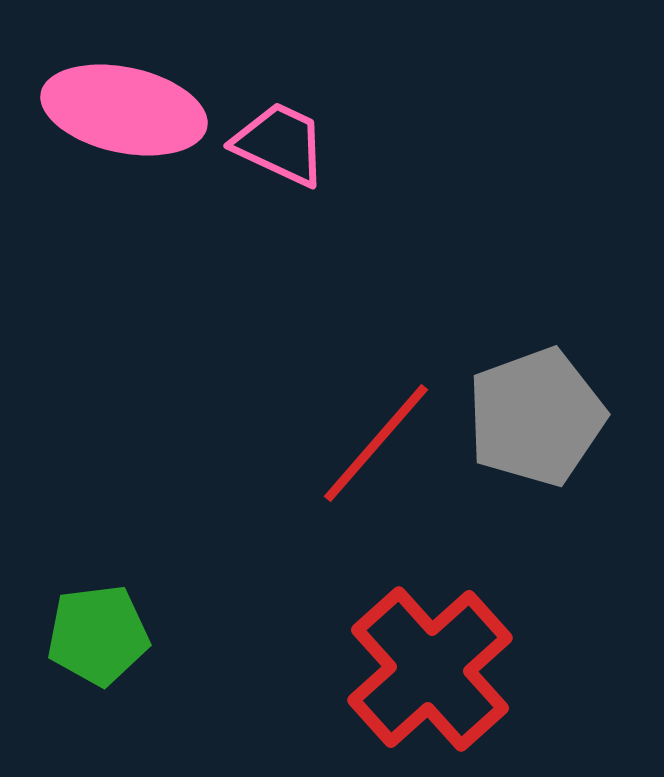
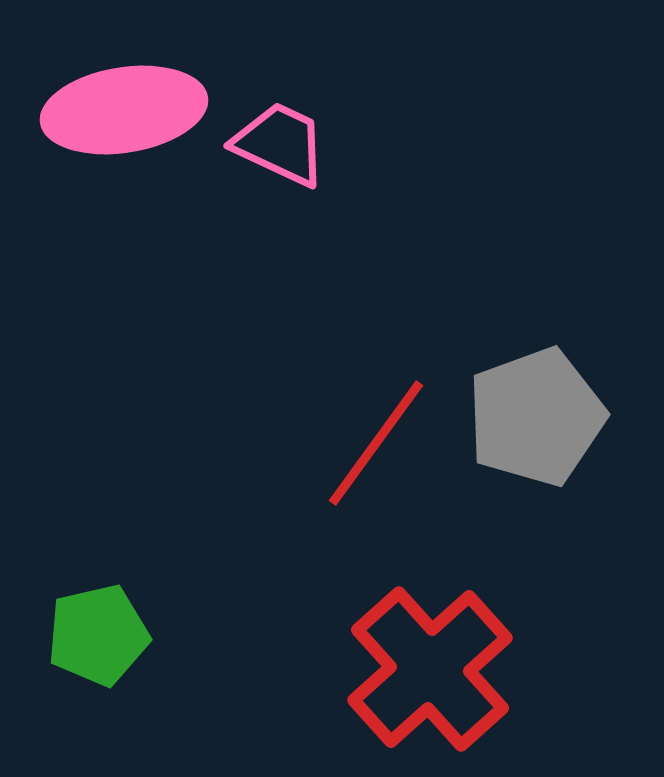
pink ellipse: rotated 21 degrees counterclockwise
red line: rotated 5 degrees counterclockwise
green pentagon: rotated 6 degrees counterclockwise
